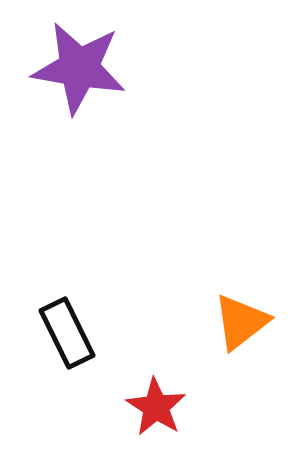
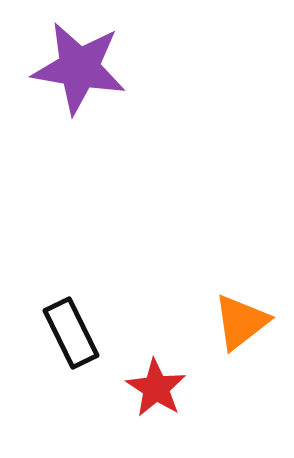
black rectangle: moved 4 px right
red star: moved 19 px up
